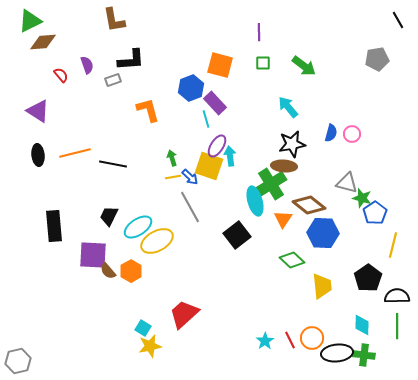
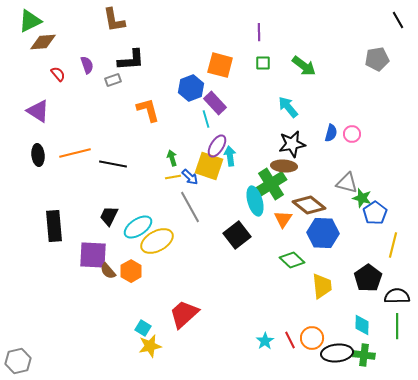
red semicircle at (61, 75): moved 3 px left, 1 px up
